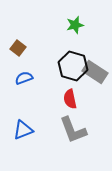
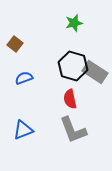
green star: moved 1 px left, 2 px up
brown square: moved 3 px left, 4 px up
